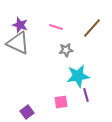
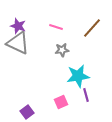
purple star: moved 2 px left, 1 px down
gray star: moved 4 px left
pink square: rotated 16 degrees counterclockwise
